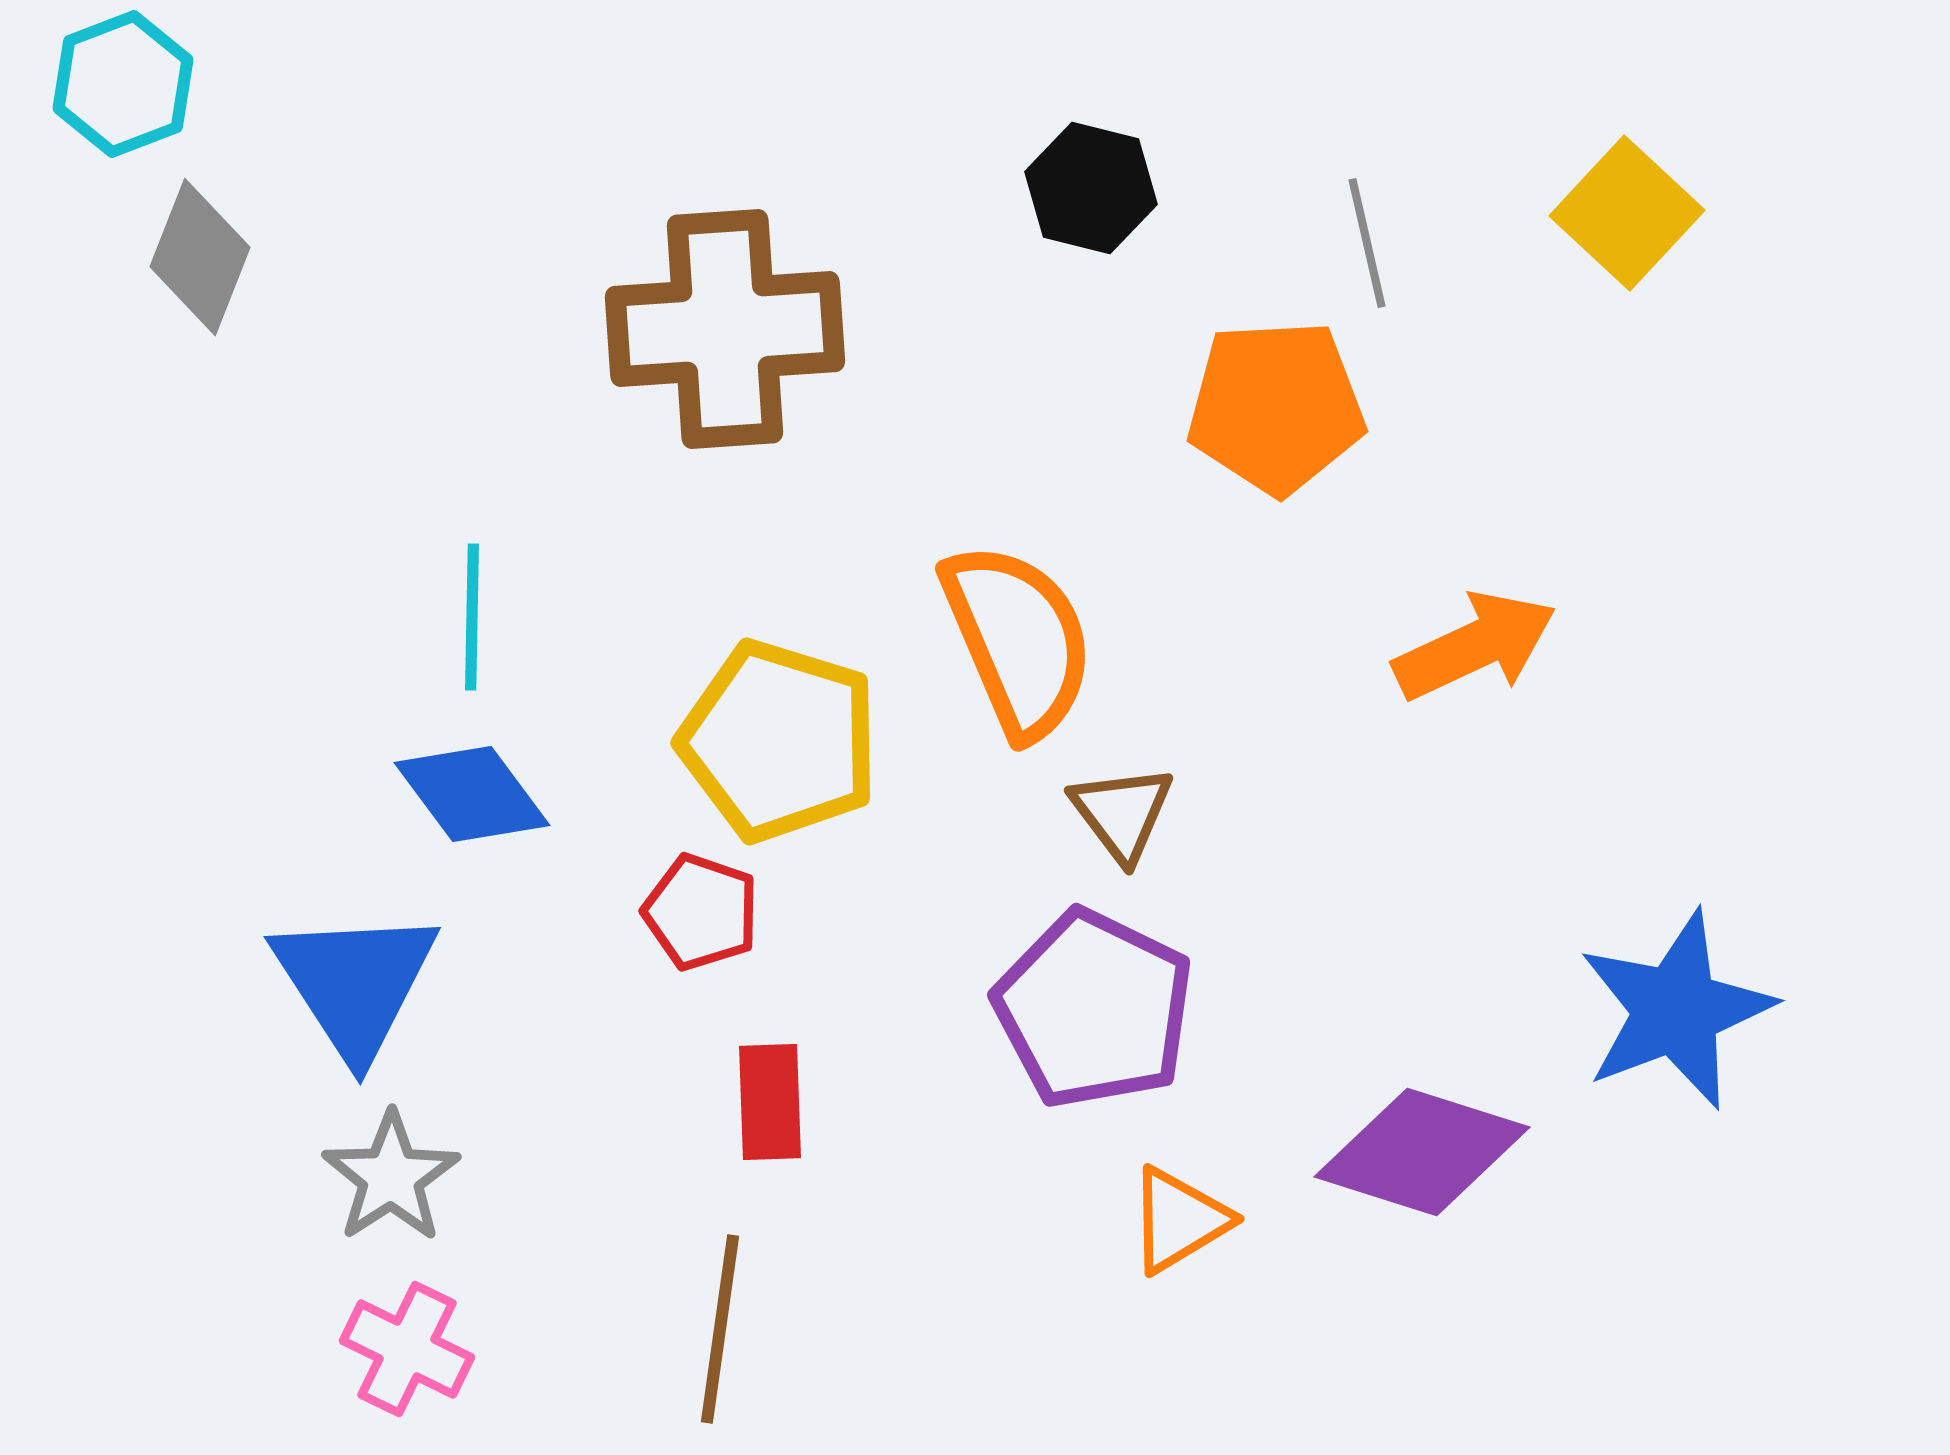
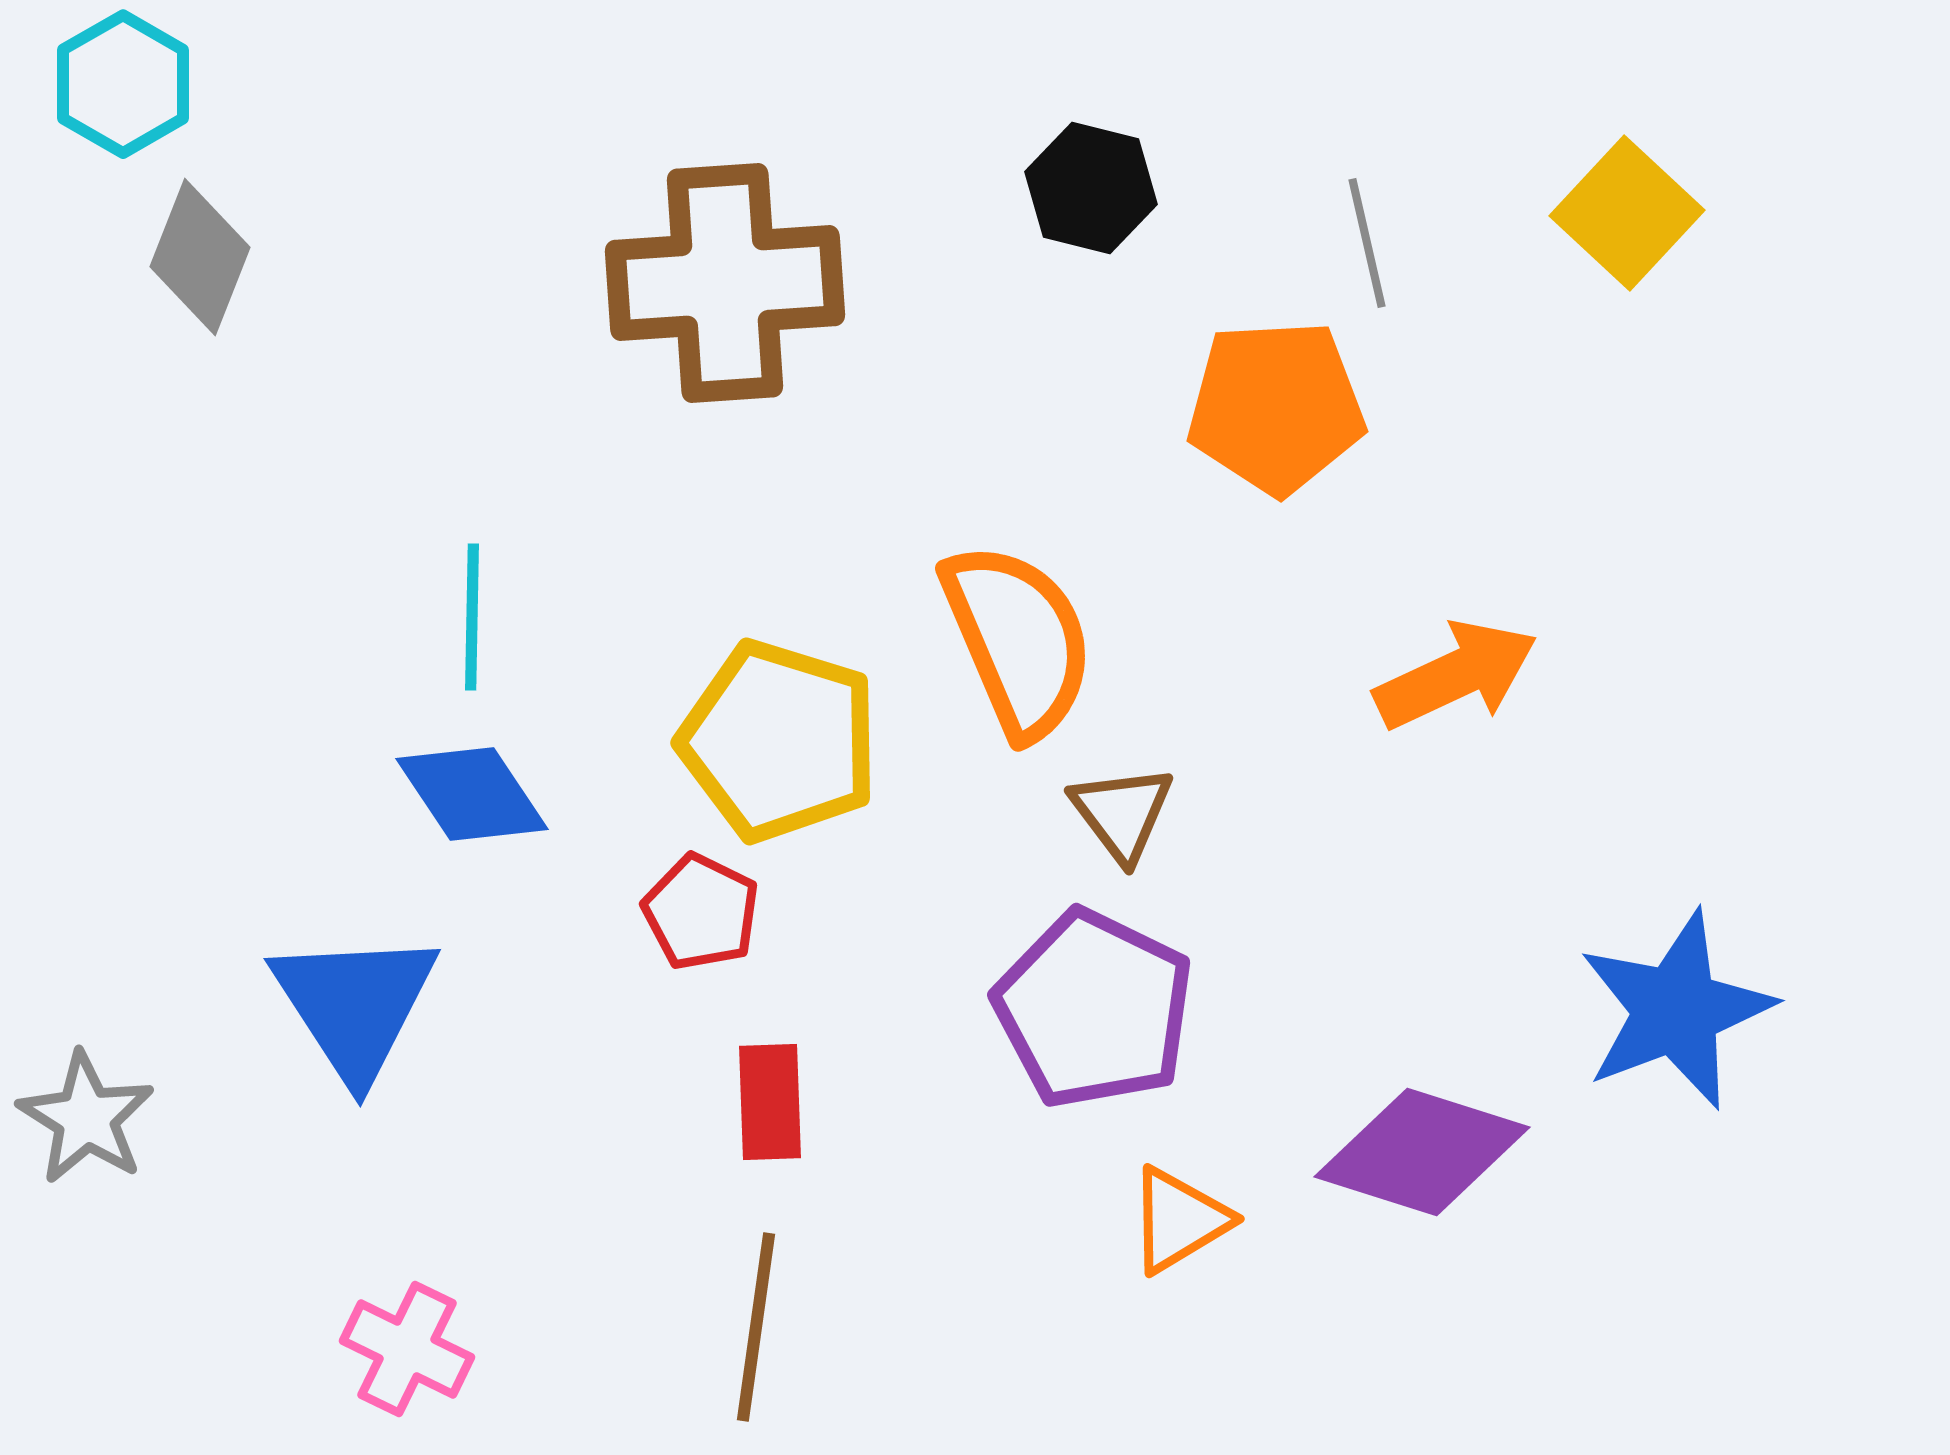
cyan hexagon: rotated 9 degrees counterclockwise
brown cross: moved 46 px up
orange arrow: moved 19 px left, 29 px down
blue diamond: rotated 3 degrees clockwise
red pentagon: rotated 7 degrees clockwise
blue triangle: moved 22 px down
gray star: moved 305 px left, 59 px up; rotated 7 degrees counterclockwise
brown line: moved 36 px right, 2 px up
